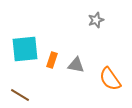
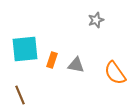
orange semicircle: moved 5 px right, 6 px up
brown line: rotated 36 degrees clockwise
